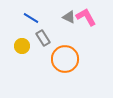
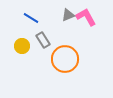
gray triangle: moved 1 px left, 2 px up; rotated 48 degrees counterclockwise
gray rectangle: moved 2 px down
